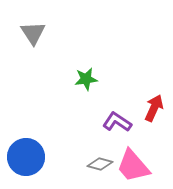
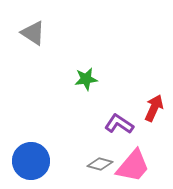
gray triangle: rotated 24 degrees counterclockwise
purple L-shape: moved 2 px right, 2 px down
blue circle: moved 5 px right, 4 px down
pink trapezoid: rotated 99 degrees counterclockwise
